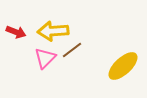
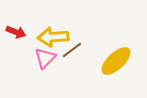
yellow arrow: moved 6 px down
yellow ellipse: moved 7 px left, 5 px up
